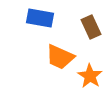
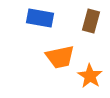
brown rectangle: moved 6 px up; rotated 40 degrees clockwise
orange trapezoid: rotated 36 degrees counterclockwise
